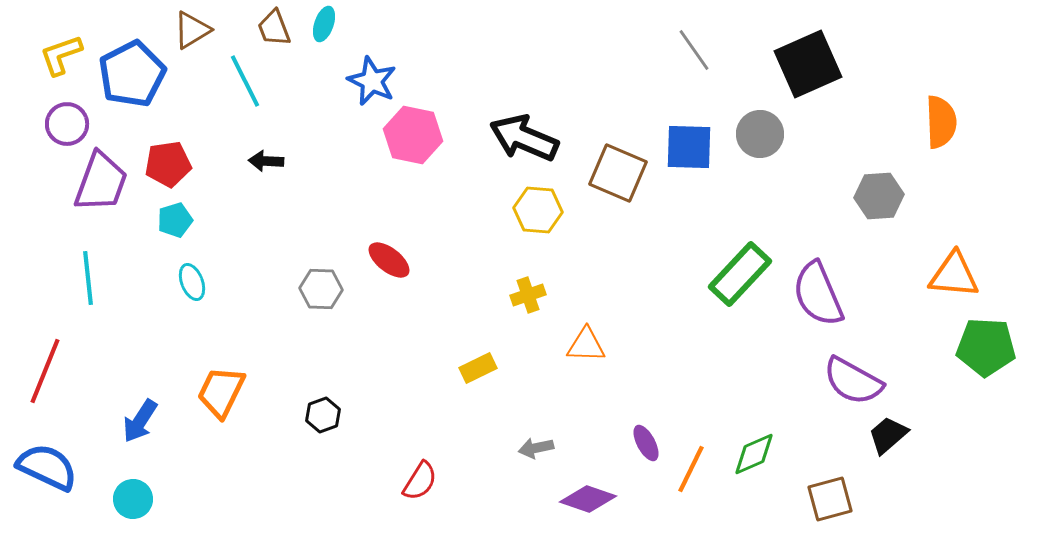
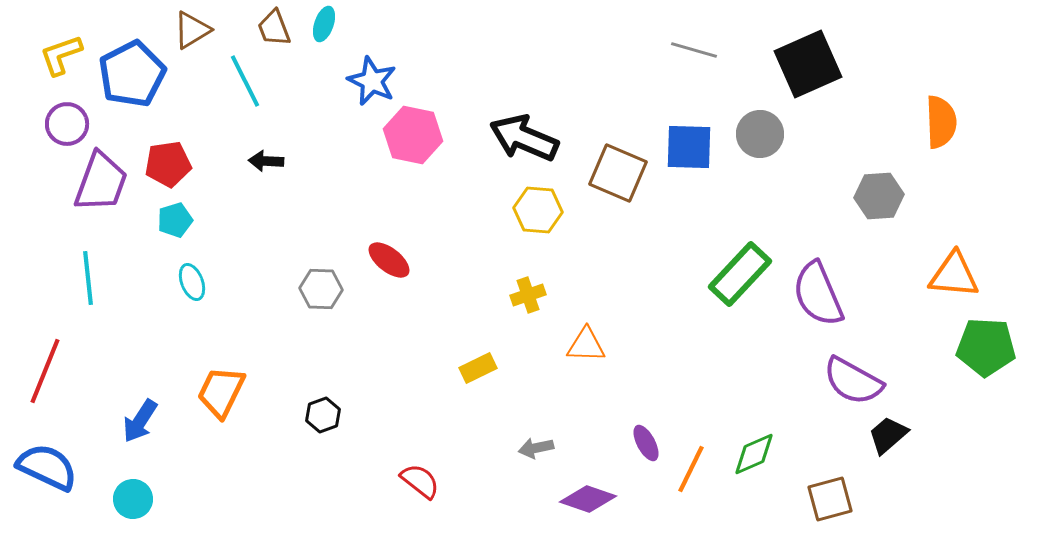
gray line at (694, 50): rotated 39 degrees counterclockwise
red semicircle at (420, 481): rotated 84 degrees counterclockwise
